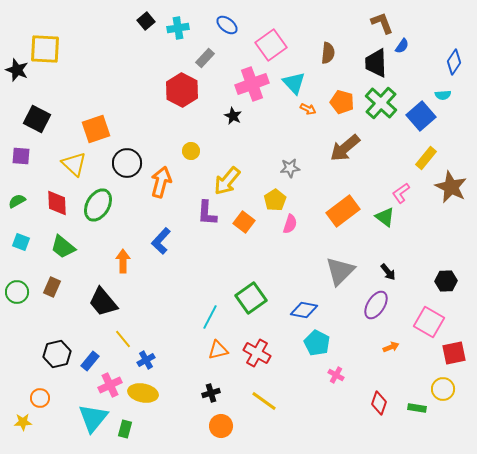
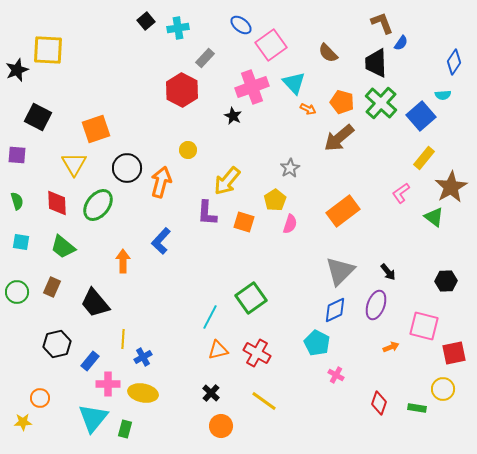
blue ellipse at (227, 25): moved 14 px right
blue semicircle at (402, 46): moved 1 px left, 3 px up
yellow square at (45, 49): moved 3 px right, 1 px down
brown semicircle at (328, 53): rotated 130 degrees clockwise
black star at (17, 70): rotated 30 degrees clockwise
pink cross at (252, 84): moved 3 px down
black square at (37, 119): moved 1 px right, 2 px up
brown arrow at (345, 148): moved 6 px left, 10 px up
yellow circle at (191, 151): moved 3 px left, 1 px up
purple square at (21, 156): moved 4 px left, 1 px up
yellow rectangle at (426, 158): moved 2 px left
black circle at (127, 163): moved 5 px down
yellow triangle at (74, 164): rotated 16 degrees clockwise
gray star at (290, 168): rotated 24 degrees counterclockwise
brown star at (451, 187): rotated 16 degrees clockwise
green semicircle at (17, 201): rotated 102 degrees clockwise
green ellipse at (98, 205): rotated 8 degrees clockwise
green triangle at (385, 217): moved 49 px right
orange square at (244, 222): rotated 20 degrees counterclockwise
cyan square at (21, 242): rotated 12 degrees counterclockwise
black trapezoid at (103, 302): moved 8 px left, 1 px down
purple ellipse at (376, 305): rotated 12 degrees counterclockwise
blue diamond at (304, 310): moved 31 px right; rotated 36 degrees counterclockwise
pink square at (429, 322): moved 5 px left, 4 px down; rotated 16 degrees counterclockwise
yellow line at (123, 339): rotated 42 degrees clockwise
black hexagon at (57, 354): moved 10 px up
blue cross at (146, 360): moved 3 px left, 3 px up
pink cross at (110, 385): moved 2 px left, 1 px up; rotated 25 degrees clockwise
black cross at (211, 393): rotated 30 degrees counterclockwise
